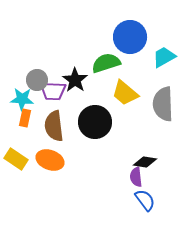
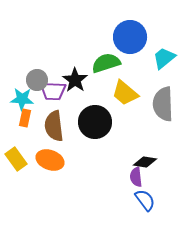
cyan trapezoid: moved 1 px down; rotated 10 degrees counterclockwise
yellow rectangle: rotated 20 degrees clockwise
